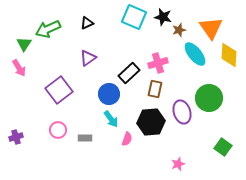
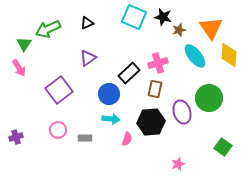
cyan ellipse: moved 2 px down
cyan arrow: rotated 48 degrees counterclockwise
